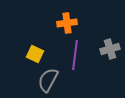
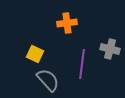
gray cross: rotated 30 degrees clockwise
purple line: moved 7 px right, 9 px down
gray semicircle: rotated 110 degrees clockwise
